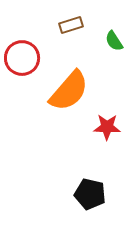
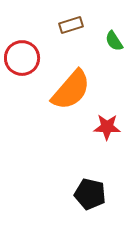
orange semicircle: moved 2 px right, 1 px up
